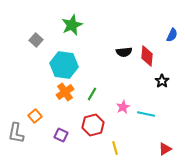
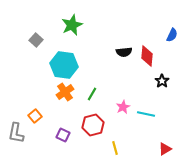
purple square: moved 2 px right
